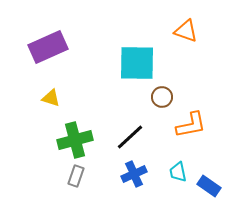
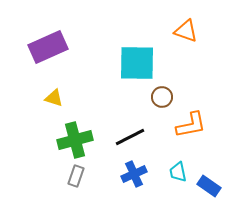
yellow triangle: moved 3 px right
black line: rotated 16 degrees clockwise
